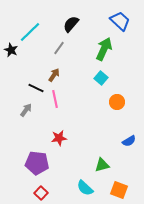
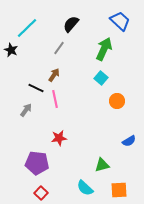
cyan line: moved 3 px left, 4 px up
orange circle: moved 1 px up
orange square: rotated 24 degrees counterclockwise
